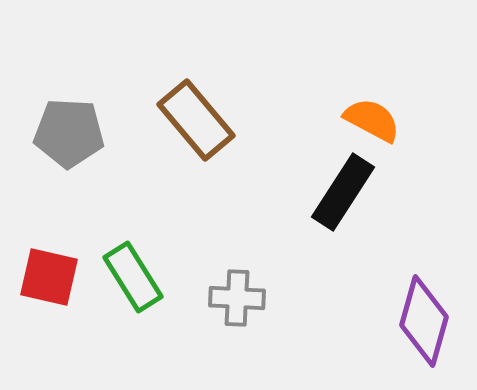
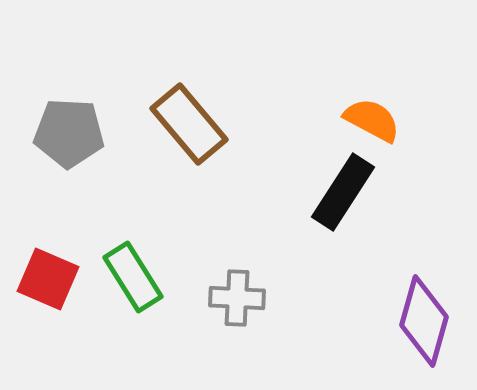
brown rectangle: moved 7 px left, 4 px down
red square: moved 1 px left, 2 px down; rotated 10 degrees clockwise
